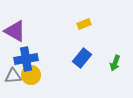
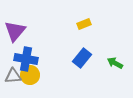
purple triangle: rotated 40 degrees clockwise
blue cross: rotated 20 degrees clockwise
green arrow: rotated 98 degrees clockwise
yellow circle: moved 1 px left
